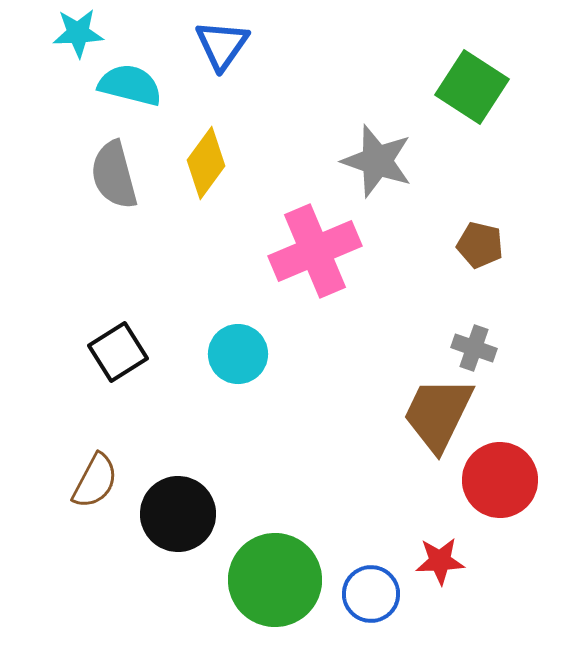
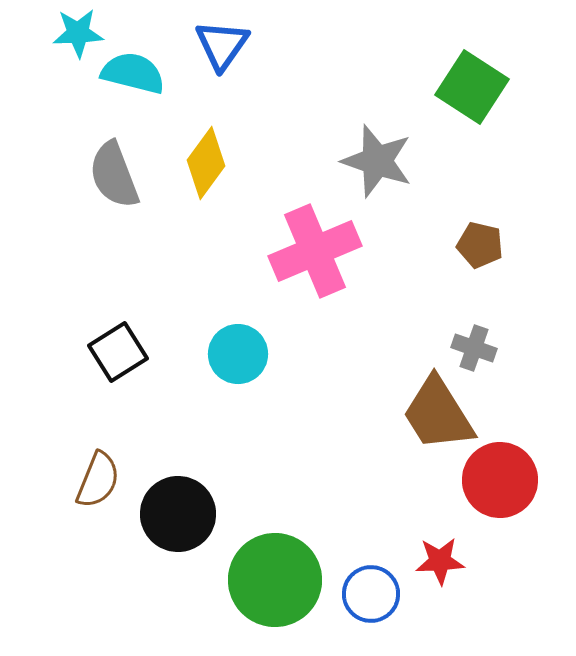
cyan semicircle: moved 3 px right, 12 px up
gray semicircle: rotated 6 degrees counterclockwise
brown trapezoid: rotated 58 degrees counterclockwise
brown semicircle: moved 3 px right, 1 px up; rotated 6 degrees counterclockwise
